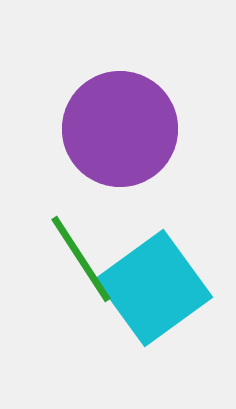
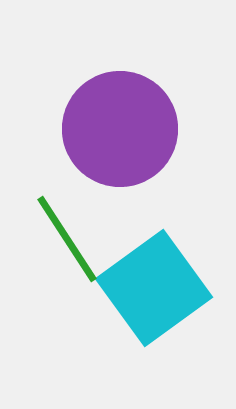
green line: moved 14 px left, 20 px up
